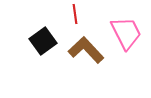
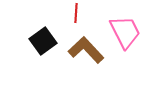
red line: moved 1 px right, 1 px up; rotated 12 degrees clockwise
pink trapezoid: moved 1 px left, 1 px up
